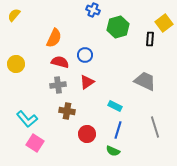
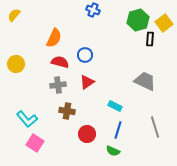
green hexagon: moved 20 px right, 7 px up
